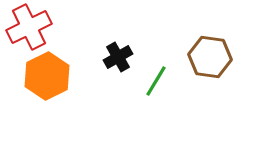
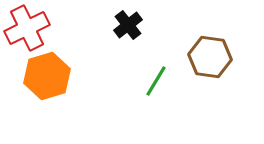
red cross: moved 2 px left, 1 px down
black cross: moved 10 px right, 32 px up; rotated 8 degrees counterclockwise
orange hexagon: rotated 9 degrees clockwise
